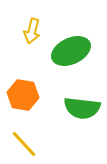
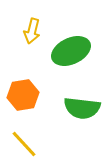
orange hexagon: rotated 20 degrees counterclockwise
